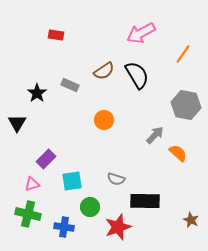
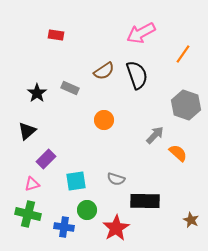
black semicircle: rotated 12 degrees clockwise
gray rectangle: moved 3 px down
gray hexagon: rotated 8 degrees clockwise
black triangle: moved 10 px right, 8 px down; rotated 18 degrees clockwise
cyan square: moved 4 px right
green circle: moved 3 px left, 3 px down
red star: moved 2 px left, 1 px down; rotated 12 degrees counterclockwise
